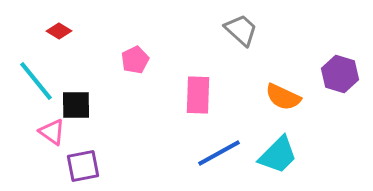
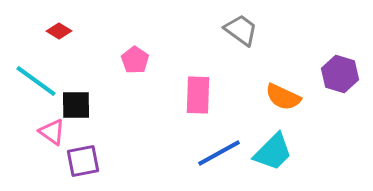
gray trapezoid: rotated 6 degrees counterclockwise
pink pentagon: rotated 12 degrees counterclockwise
cyan line: rotated 15 degrees counterclockwise
cyan trapezoid: moved 5 px left, 3 px up
purple square: moved 5 px up
